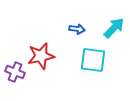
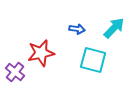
red star: moved 3 px up
cyan square: rotated 8 degrees clockwise
purple cross: rotated 18 degrees clockwise
